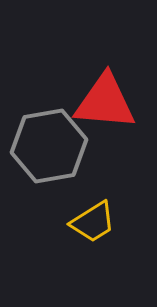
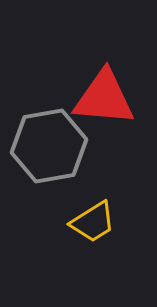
red triangle: moved 1 px left, 4 px up
